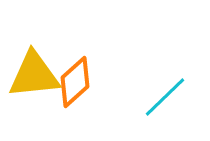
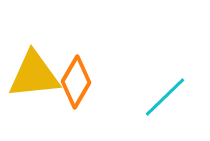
orange diamond: moved 1 px right; rotated 18 degrees counterclockwise
